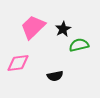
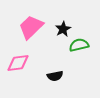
pink trapezoid: moved 2 px left
